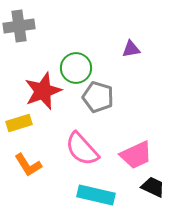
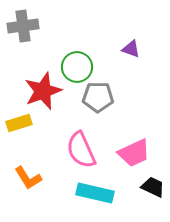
gray cross: moved 4 px right
purple triangle: rotated 30 degrees clockwise
green circle: moved 1 px right, 1 px up
gray pentagon: rotated 16 degrees counterclockwise
pink semicircle: moved 1 px left, 1 px down; rotated 18 degrees clockwise
pink trapezoid: moved 2 px left, 2 px up
orange L-shape: moved 13 px down
cyan rectangle: moved 1 px left, 2 px up
